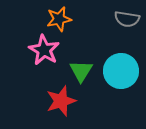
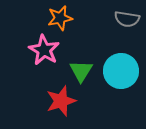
orange star: moved 1 px right, 1 px up
